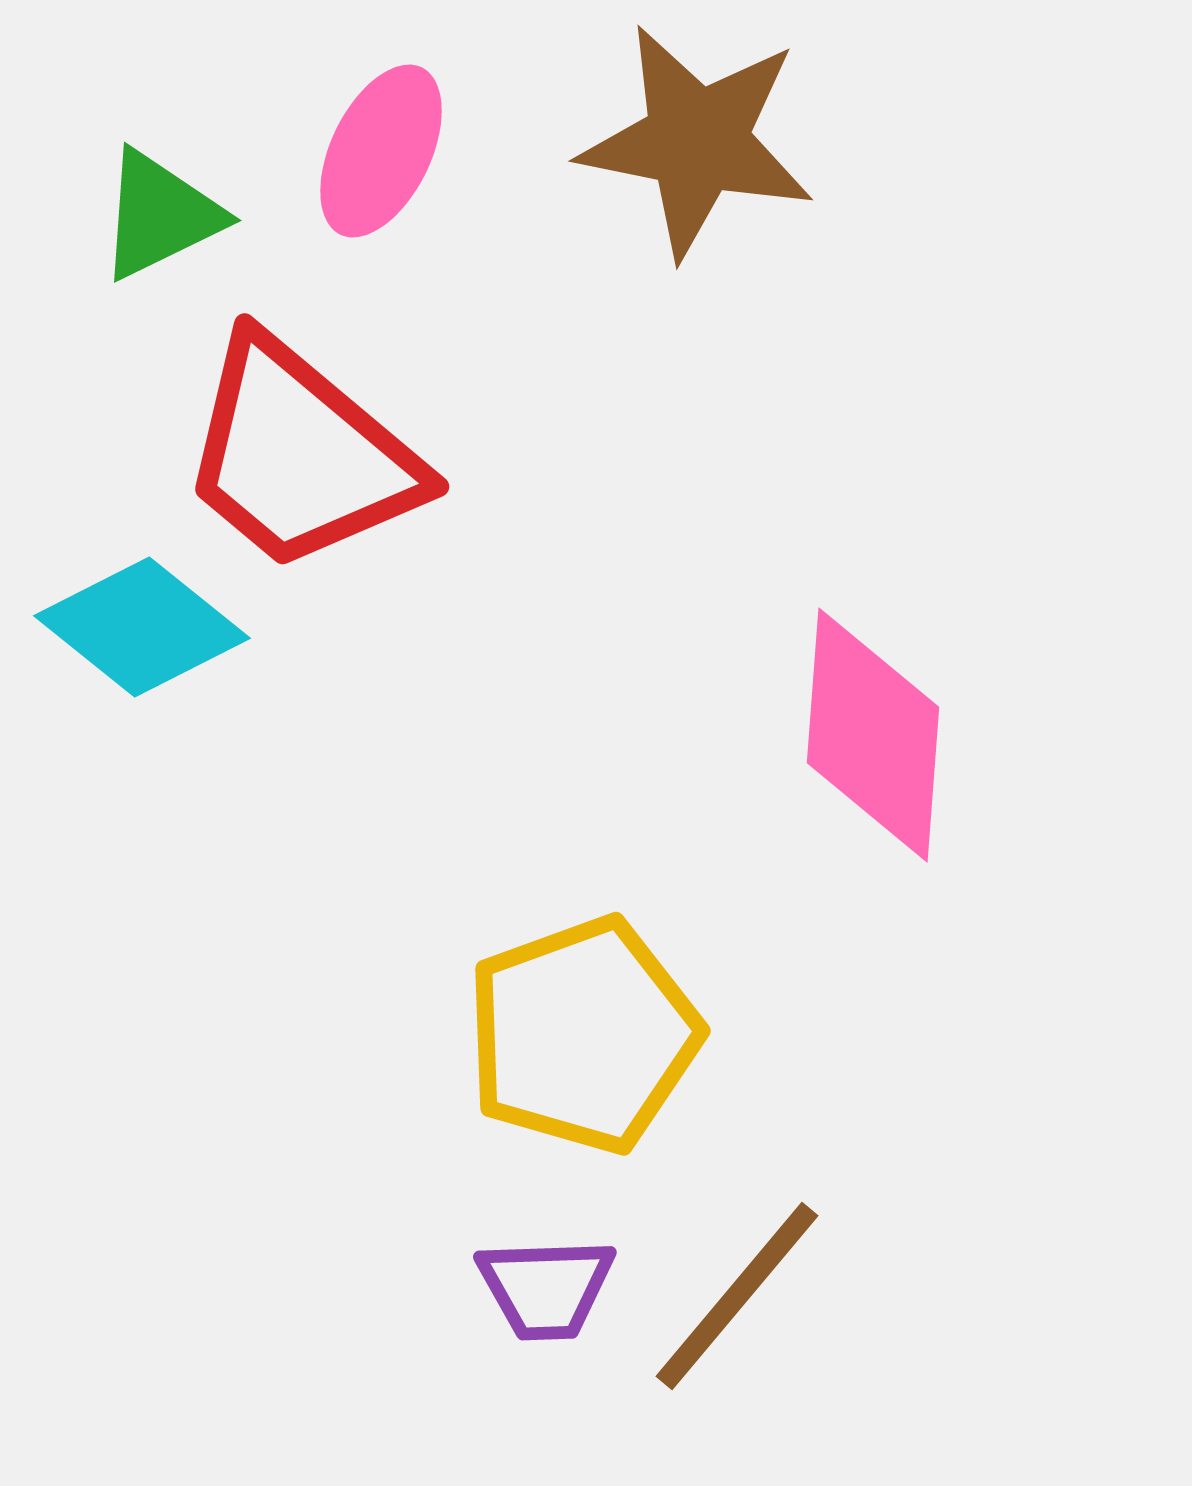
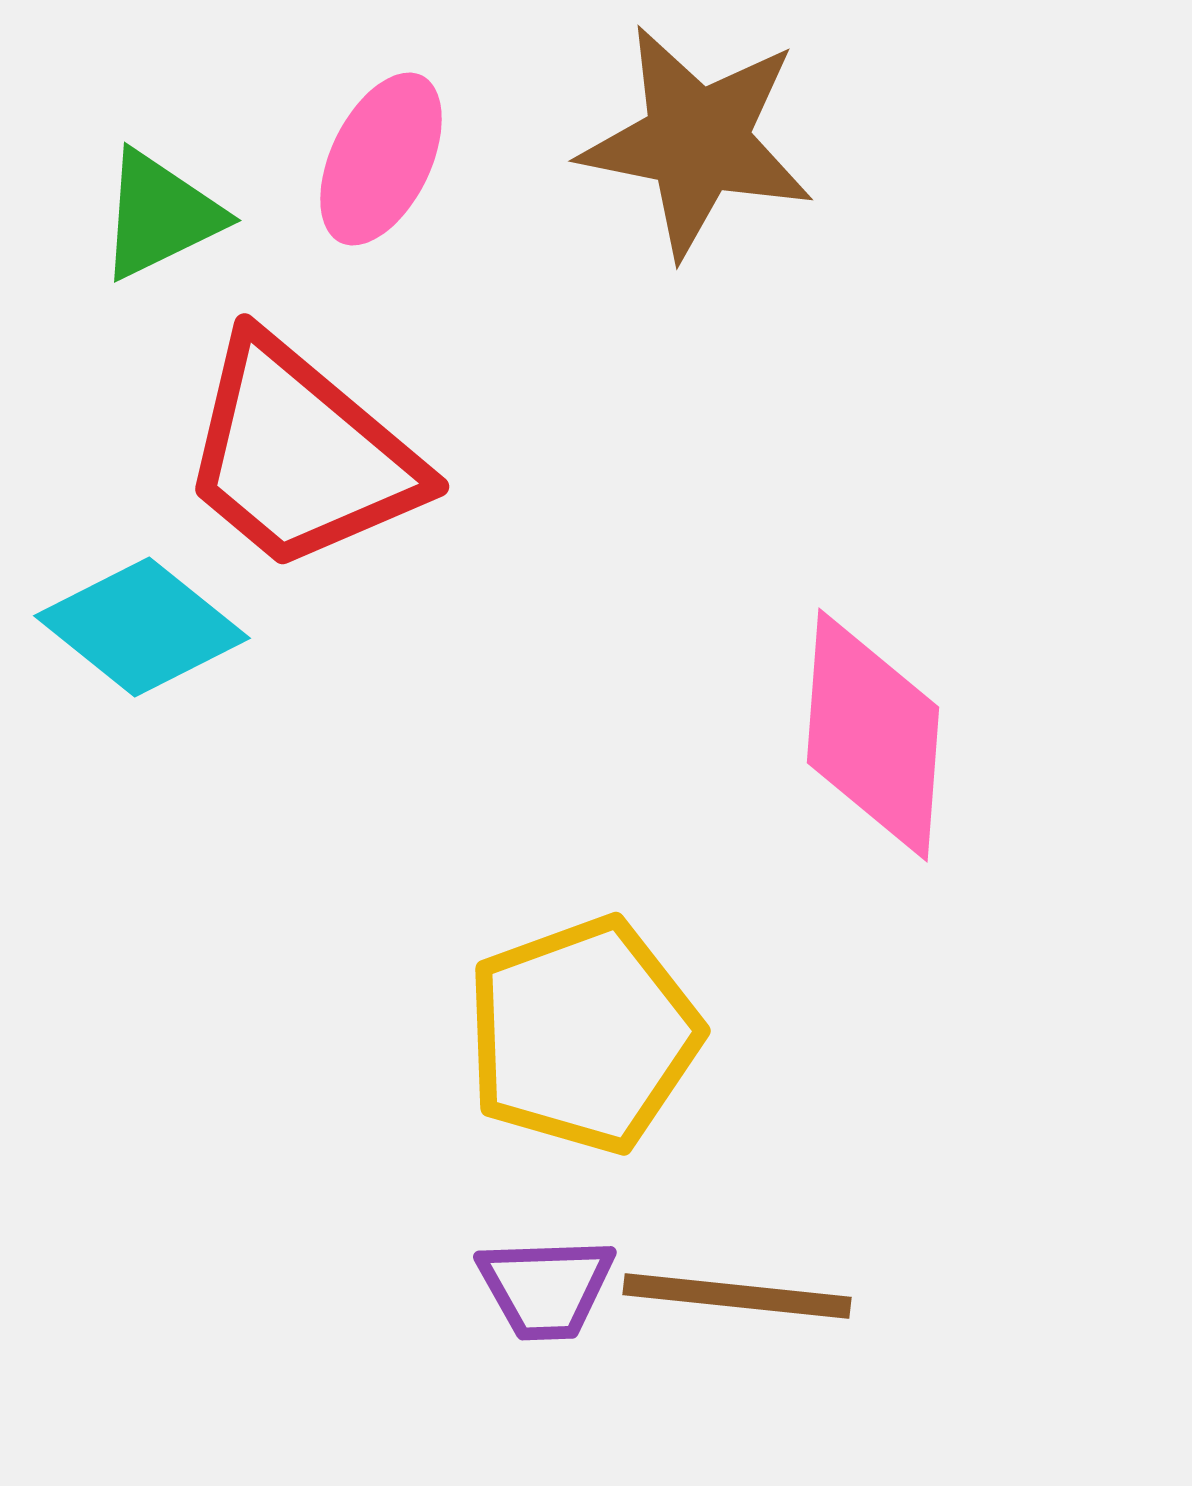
pink ellipse: moved 8 px down
brown line: rotated 56 degrees clockwise
